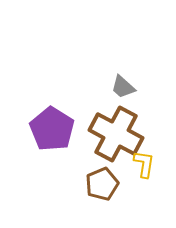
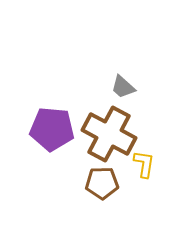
purple pentagon: rotated 27 degrees counterclockwise
brown cross: moved 7 px left
brown pentagon: moved 1 px up; rotated 20 degrees clockwise
